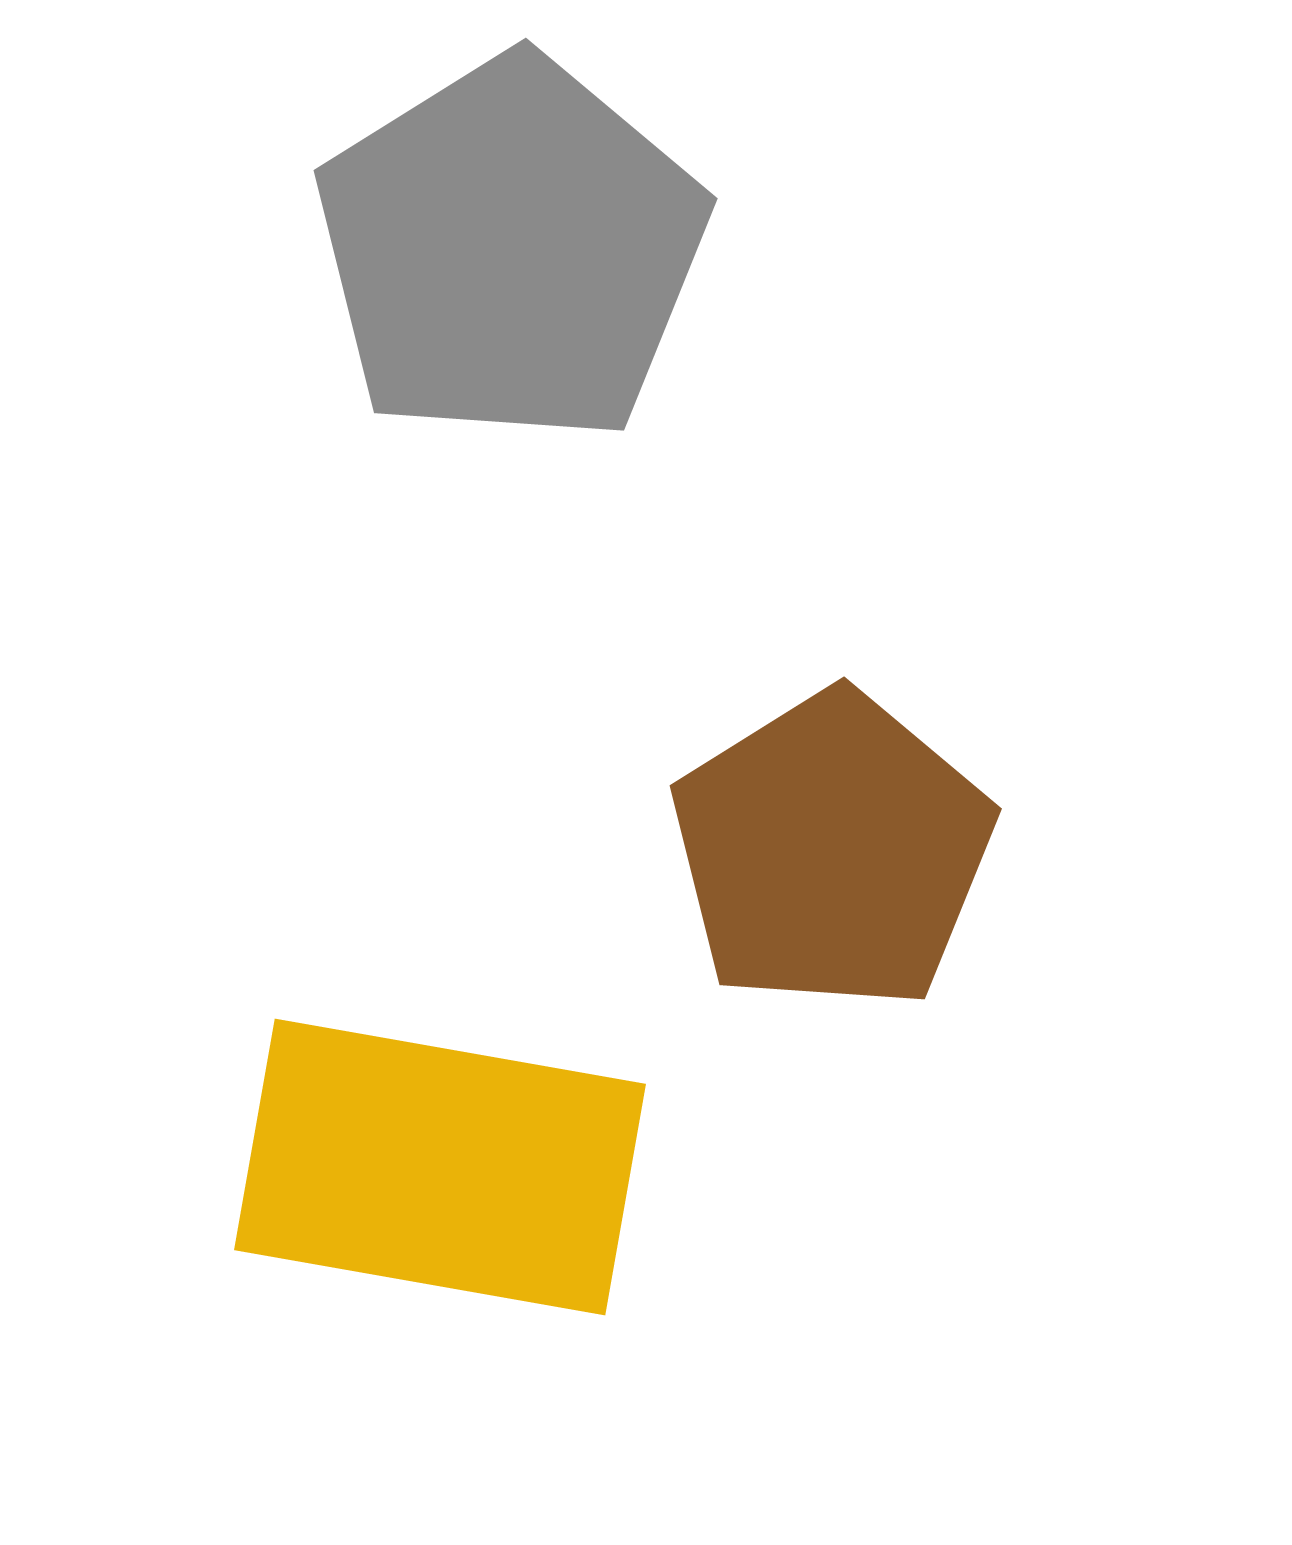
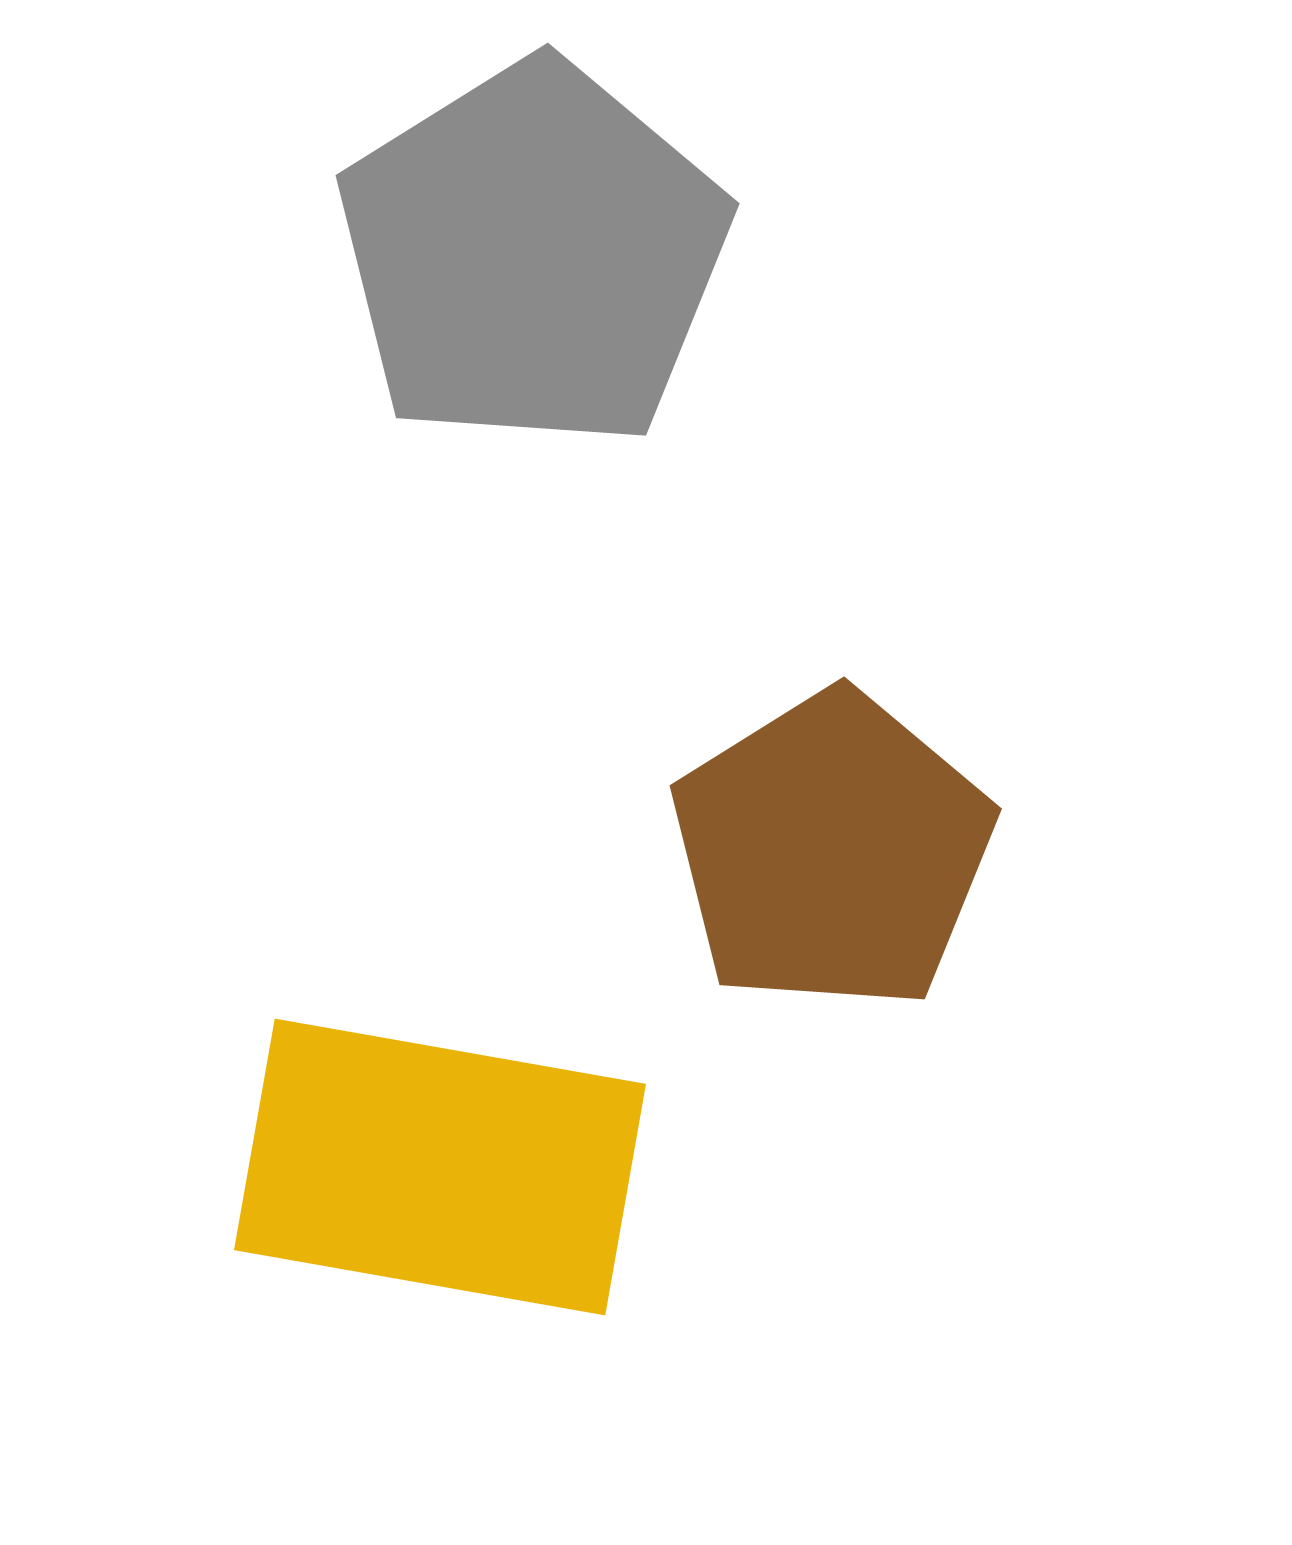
gray pentagon: moved 22 px right, 5 px down
